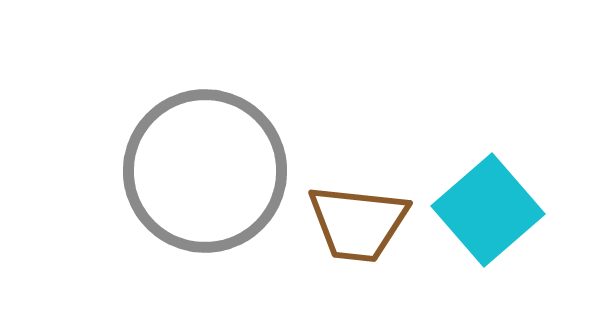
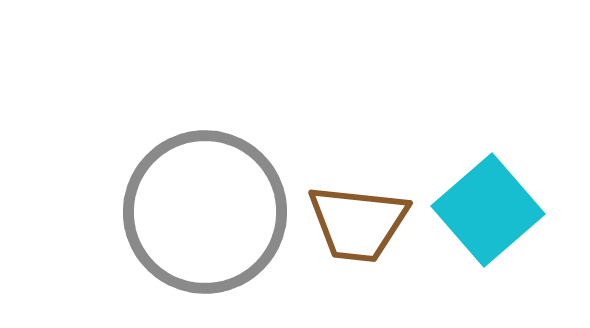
gray circle: moved 41 px down
